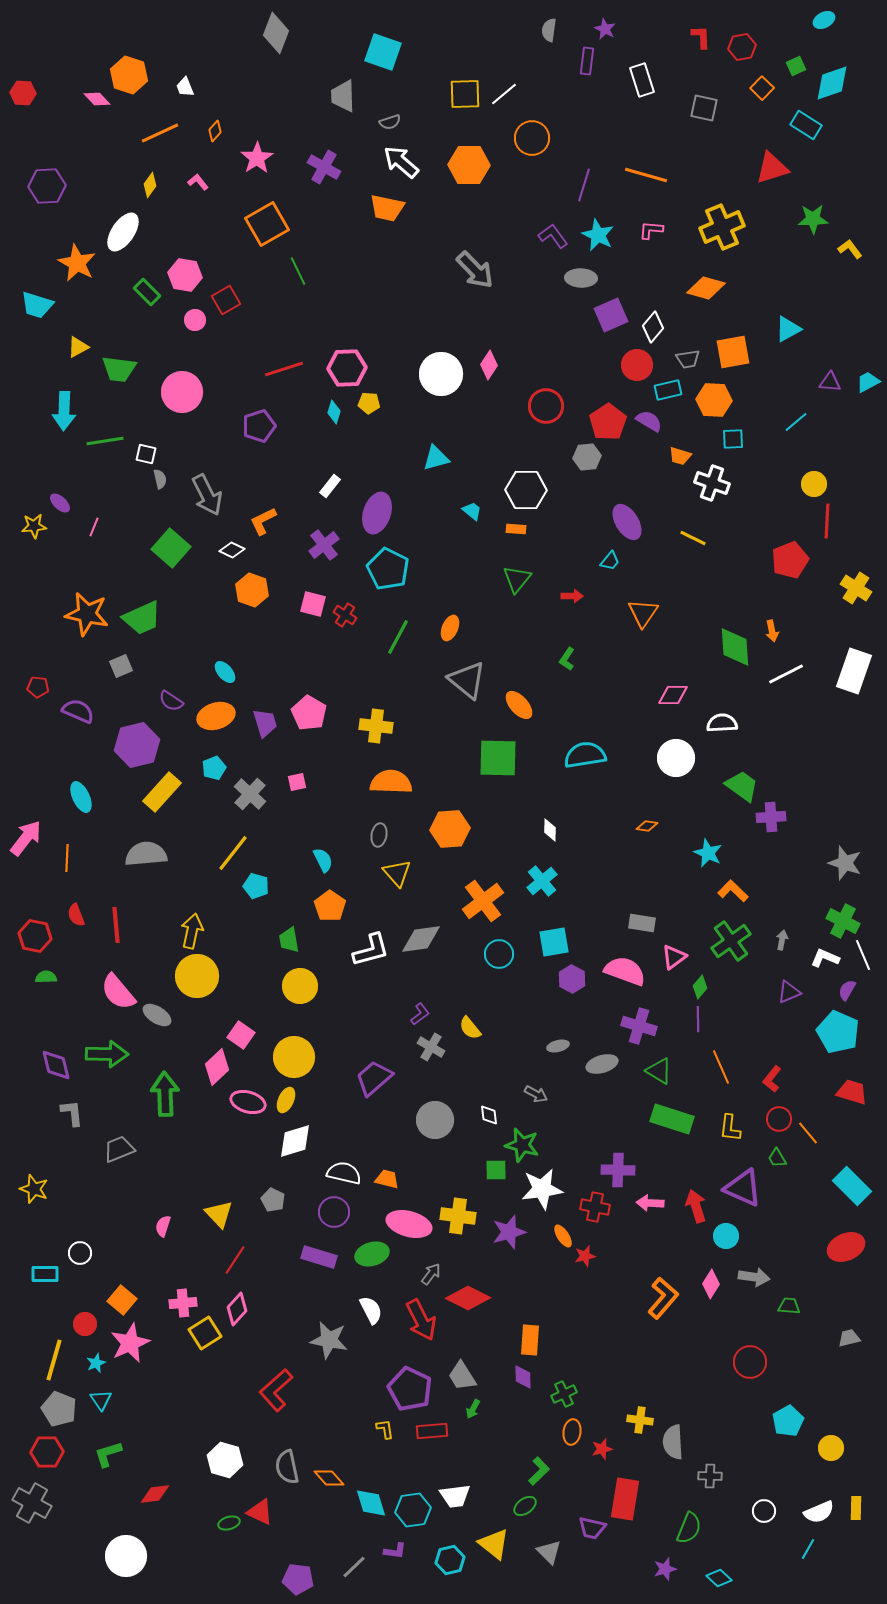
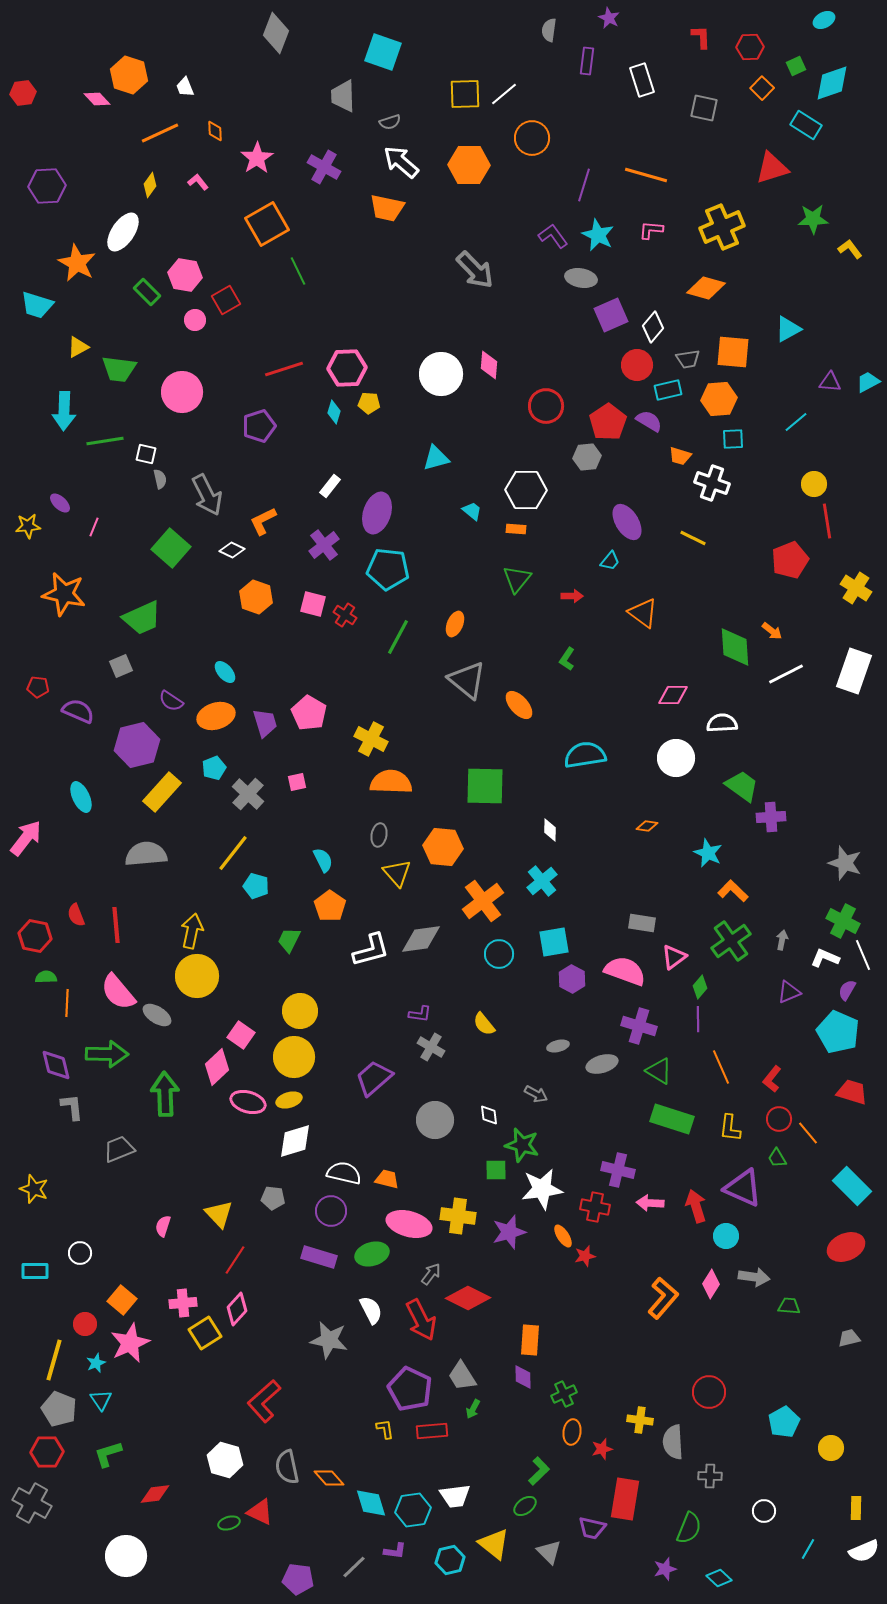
purple star at (605, 29): moved 4 px right, 11 px up
red hexagon at (742, 47): moved 8 px right; rotated 8 degrees clockwise
red hexagon at (23, 93): rotated 10 degrees counterclockwise
orange diamond at (215, 131): rotated 45 degrees counterclockwise
gray ellipse at (581, 278): rotated 8 degrees clockwise
orange square at (733, 352): rotated 15 degrees clockwise
pink diamond at (489, 365): rotated 28 degrees counterclockwise
orange hexagon at (714, 400): moved 5 px right, 1 px up; rotated 8 degrees counterclockwise
red line at (827, 521): rotated 12 degrees counterclockwise
yellow star at (34, 526): moved 6 px left
cyan pentagon at (388, 569): rotated 21 degrees counterclockwise
orange hexagon at (252, 590): moved 4 px right, 7 px down
orange triangle at (643, 613): rotated 28 degrees counterclockwise
orange star at (87, 614): moved 23 px left, 20 px up
orange ellipse at (450, 628): moved 5 px right, 4 px up
orange arrow at (772, 631): rotated 40 degrees counterclockwise
yellow cross at (376, 726): moved 5 px left, 13 px down; rotated 20 degrees clockwise
green square at (498, 758): moved 13 px left, 28 px down
gray cross at (250, 794): moved 2 px left
orange hexagon at (450, 829): moved 7 px left, 18 px down; rotated 9 degrees clockwise
orange line at (67, 858): moved 145 px down
green trapezoid at (289, 940): rotated 36 degrees clockwise
yellow circle at (300, 986): moved 25 px down
purple L-shape at (420, 1014): rotated 45 degrees clockwise
yellow semicircle at (470, 1028): moved 14 px right, 4 px up
yellow ellipse at (286, 1100): moved 3 px right; rotated 50 degrees clockwise
gray L-shape at (72, 1113): moved 6 px up
purple cross at (618, 1170): rotated 12 degrees clockwise
gray pentagon at (273, 1200): moved 2 px up; rotated 20 degrees counterclockwise
purple circle at (334, 1212): moved 3 px left, 1 px up
cyan rectangle at (45, 1274): moved 10 px left, 3 px up
red circle at (750, 1362): moved 41 px left, 30 px down
red L-shape at (276, 1390): moved 12 px left, 11 px down
cyan pentagon at (788, 1421): moved 4 px left, 1 px down
white semicircle at (819, 1512): moved 45 px right, 39 px down
